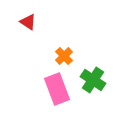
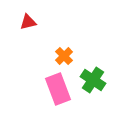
red triangle: rotated 48 degrees counterclockwise
pink rectangle: moved 1 px right
